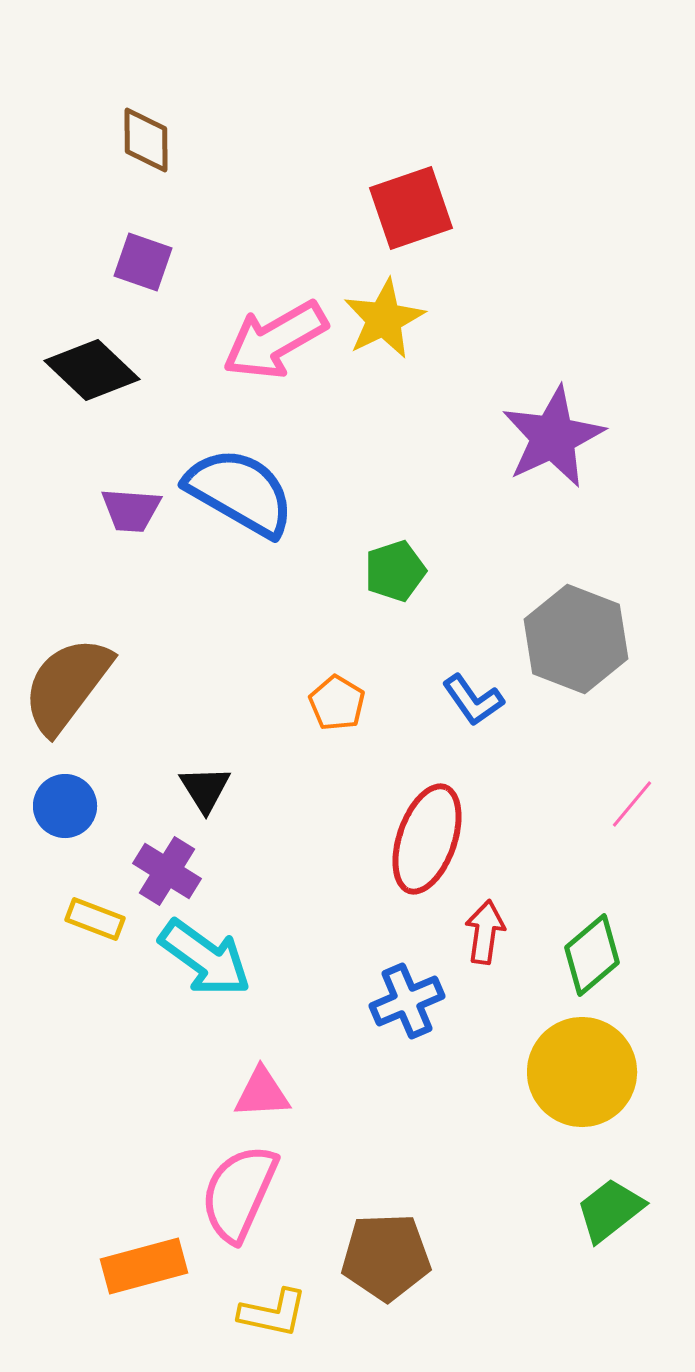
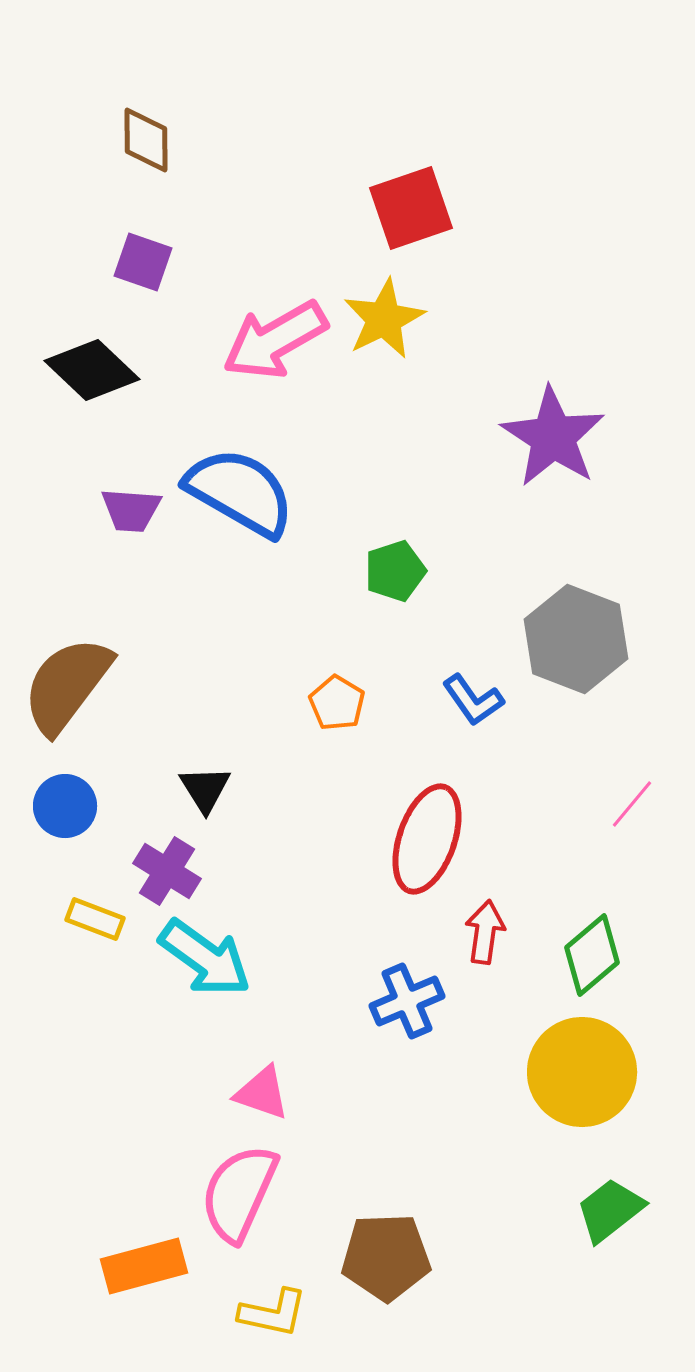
purple star: rotated 14 degrees counterclockwise
pink triangle: rotated 22 degrees clockwise
